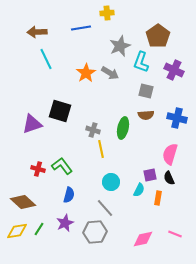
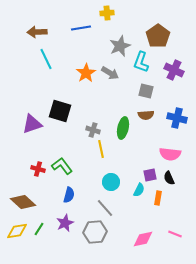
pink semicircle: rotated 100 degrees counterclockwise
